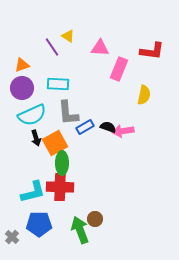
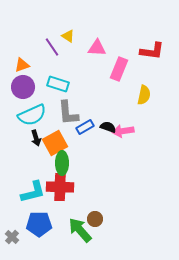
pink triangle: moved 3 px left
cyan rectangle: rotated 15 degrees clockwise
purple circle: moved 1 px right, 1 px up
green arrow: rotated 20 degrees counterclockwise
